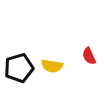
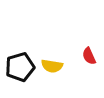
black pentagon: moved 1 px right, 1 px up
